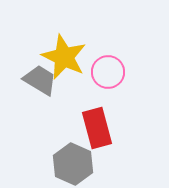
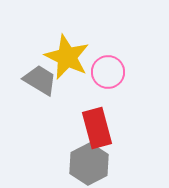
yellow star: moved 3 px right
gray hexagon: moved 16 px right; rotated 9 degrees clockwise
